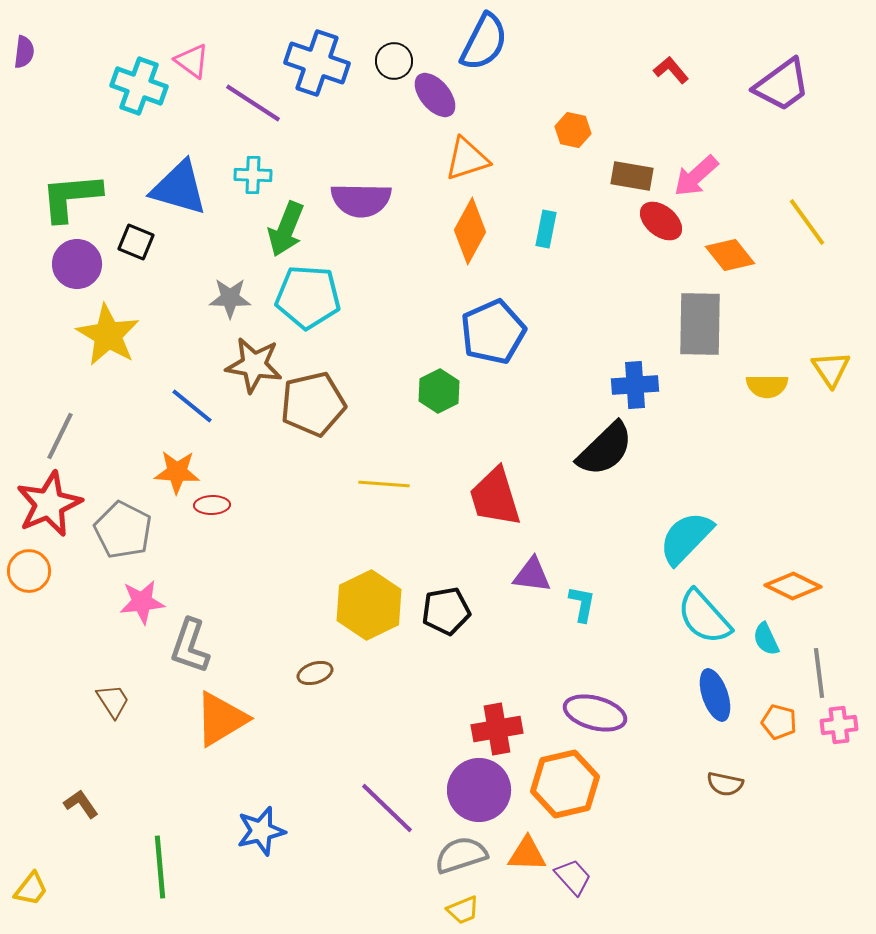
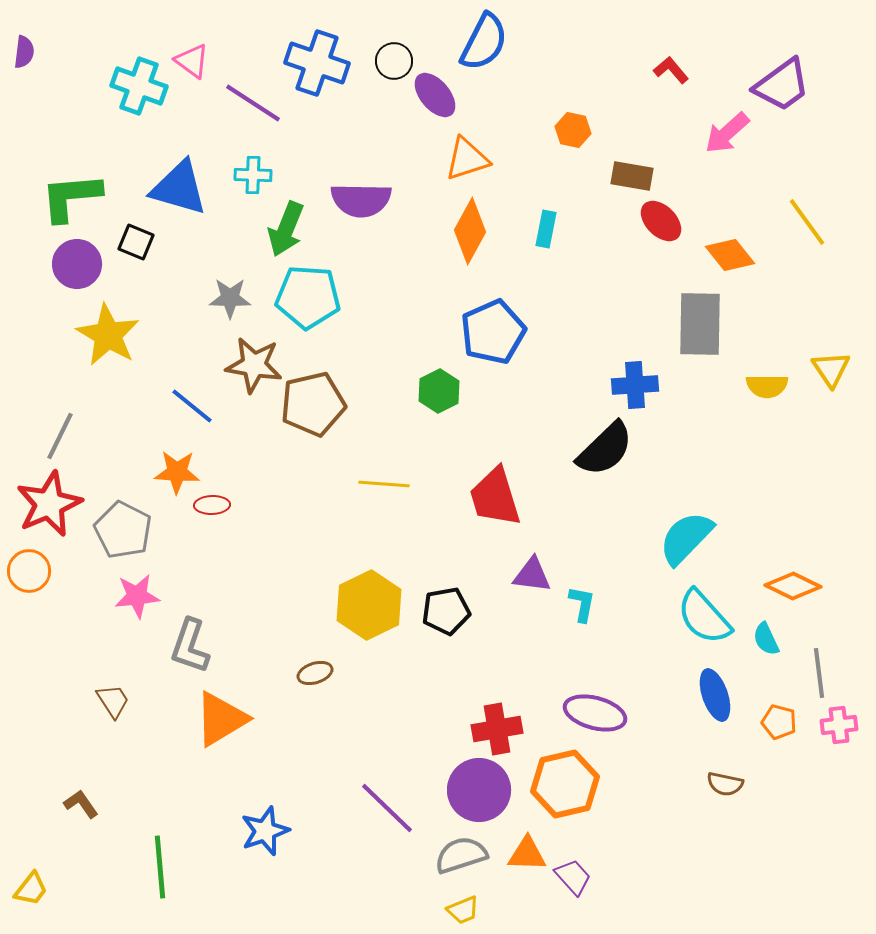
pink arrow at (696, 176): moved 31 px right, 43 px up
red ellipse at (661, 221): rotated 6 degrees clockwise
pink star at (142, 602): moved 5 px left, 6 px up
blue star at (261, 831): moved 4 px right; rotated 6 degrees counterclockwise
